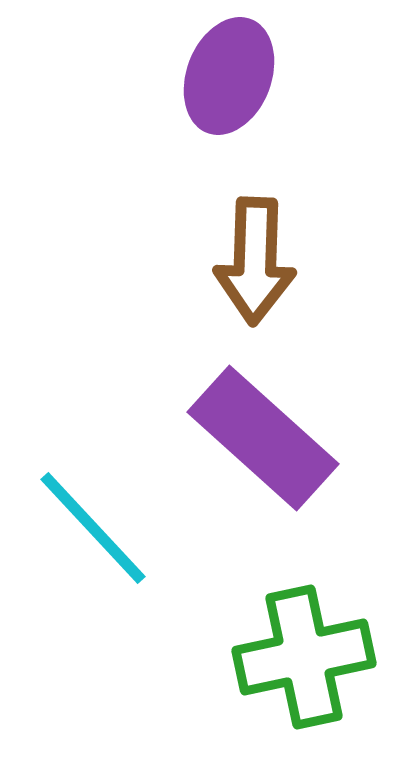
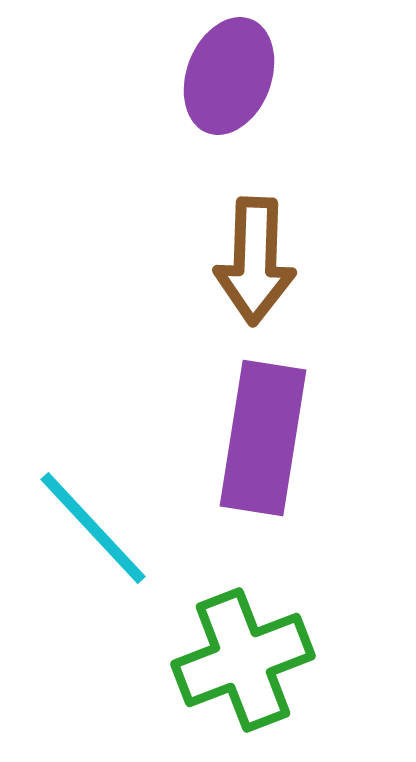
purple rectangle: rotated 57 degrees clockwise
green cross: moved 61 px left, 3 px down; rotated 9 degrees counterclockwise
